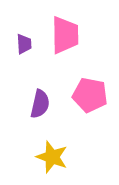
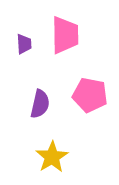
yellow star: rotated 20 degrees clockwise
